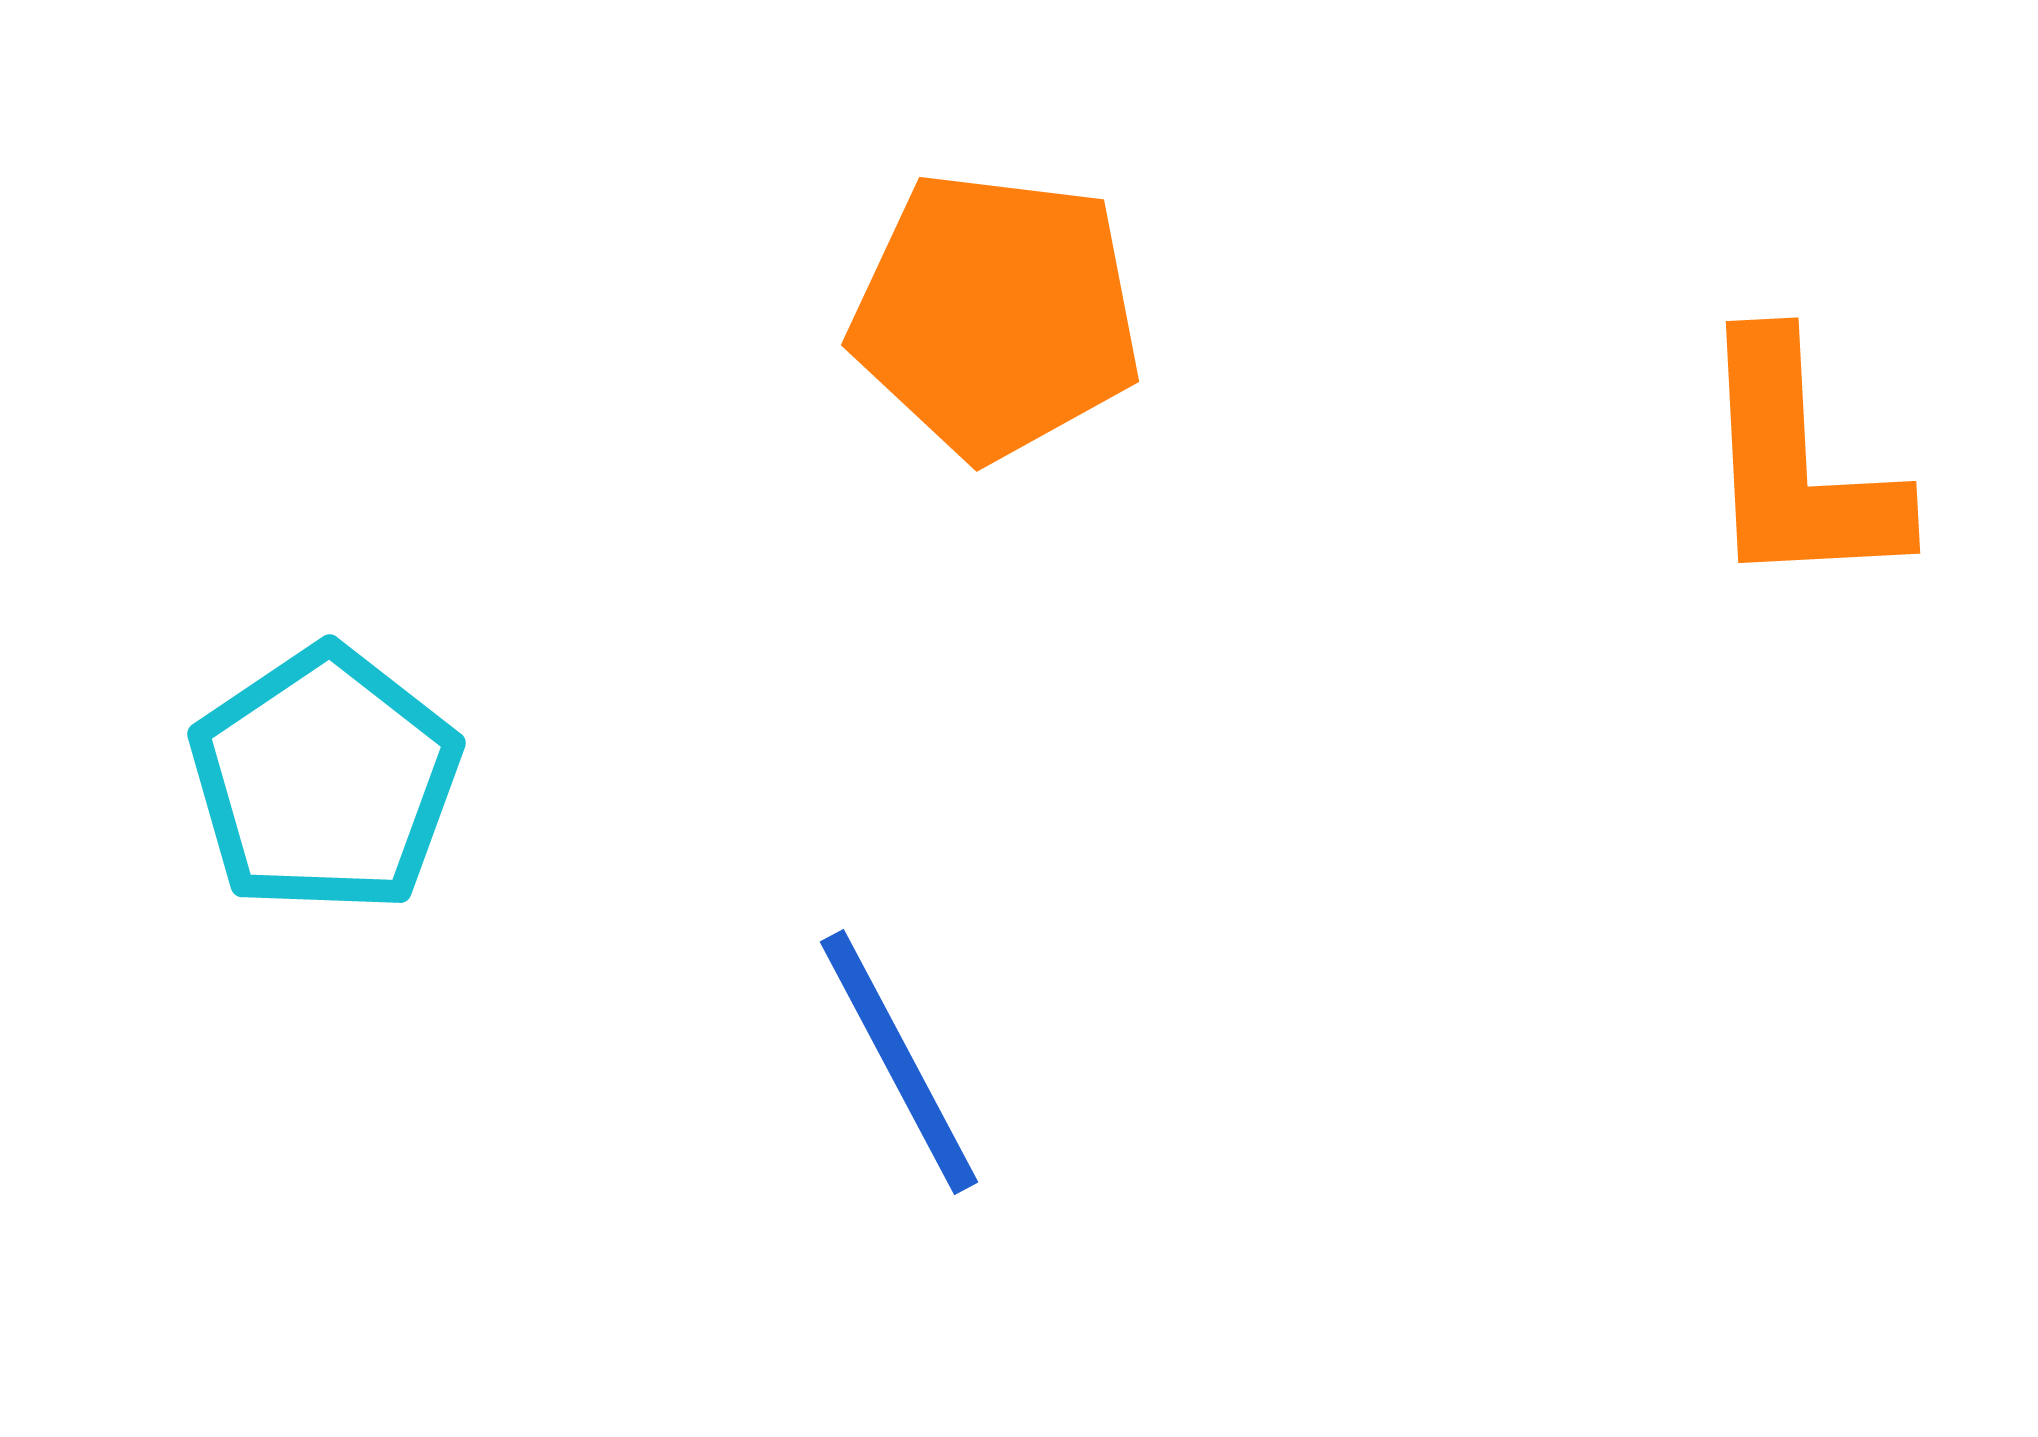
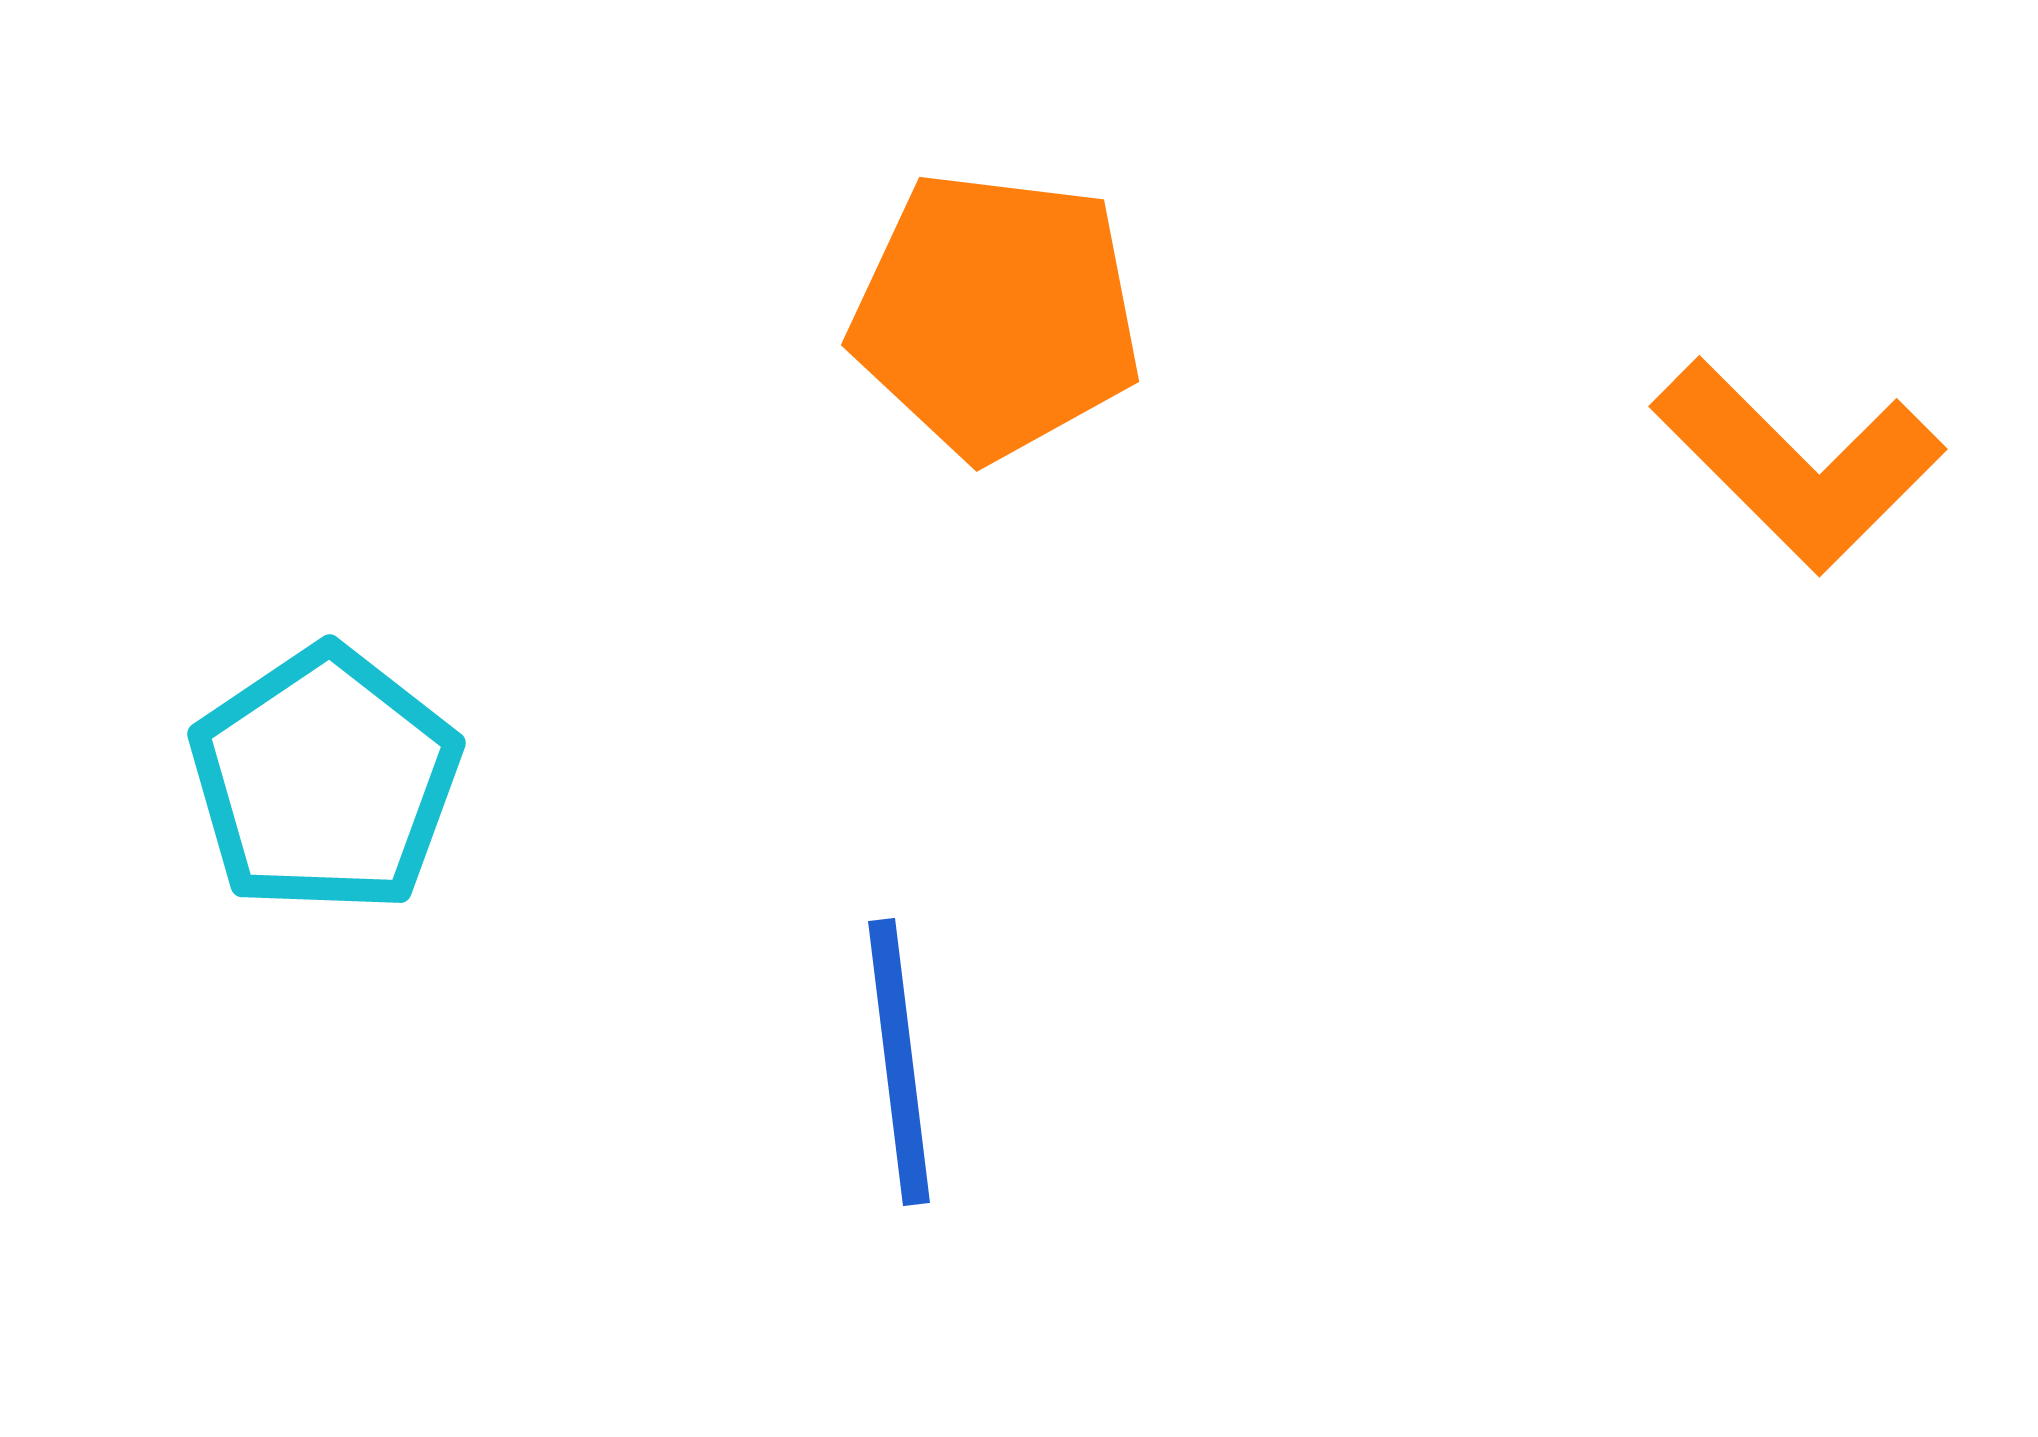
orange L-shape: rotated 42 degrees counterclockwise
blue line: rotated 21 degrees clockwise
